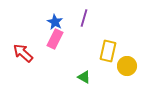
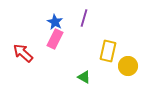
yellow circle: moved 1 px right
